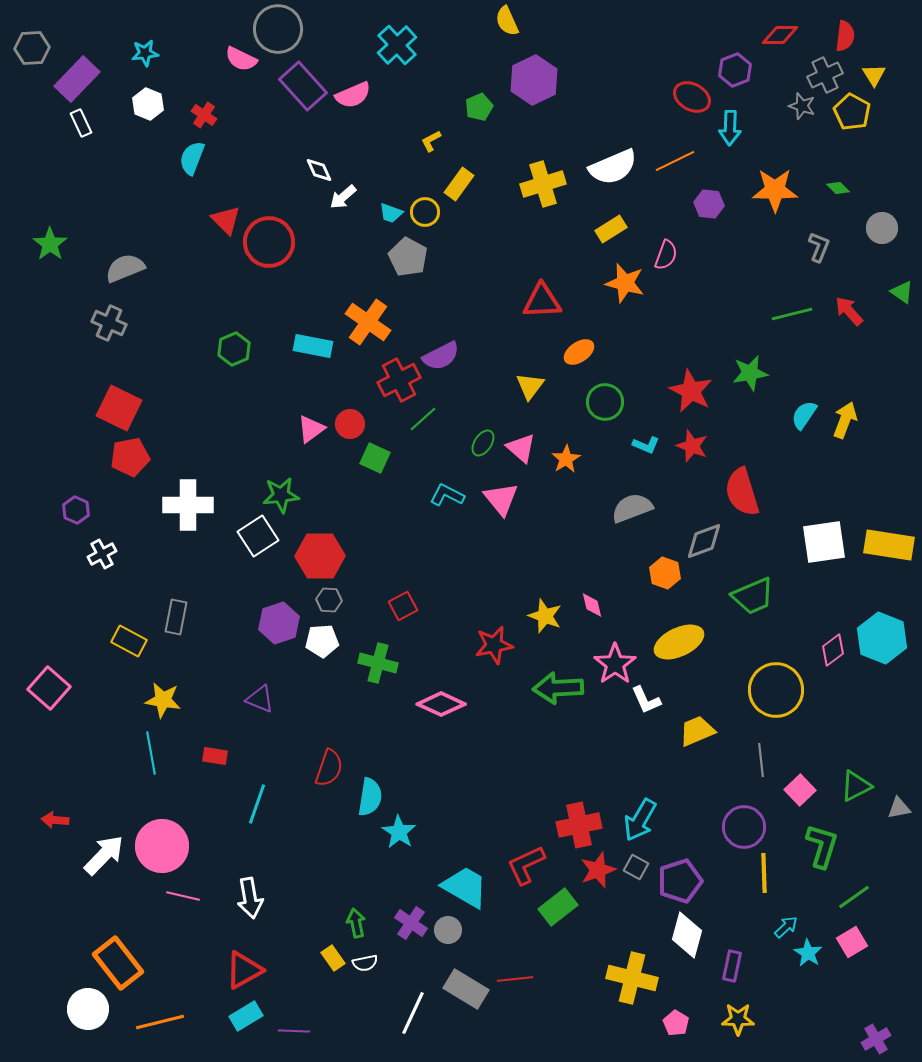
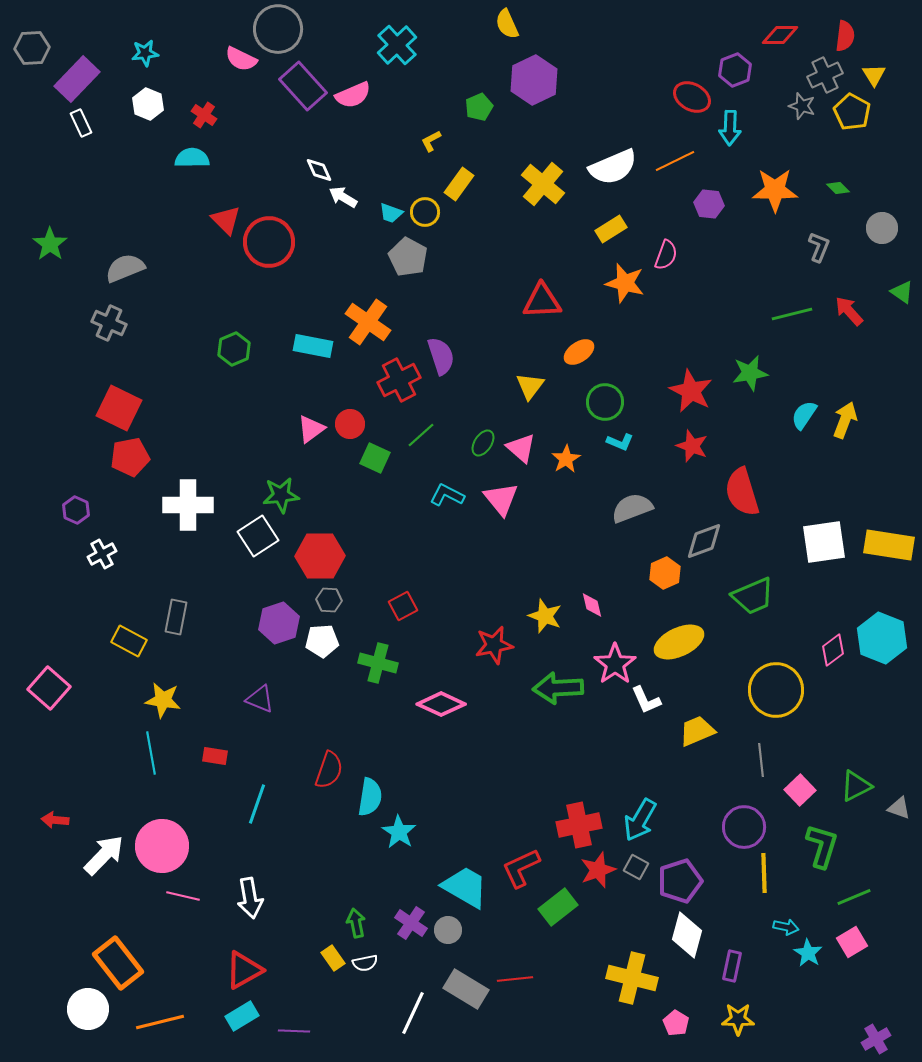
yellow semicircle at (507, 21): moved 3 px down
cyan semicircle at (192, 158): rotated 68 degrees clockwise
yellow cross at (543, 184): rotated 33 degrees counterclockwise
white arrow at (343, 197): rotated 72 degrees clockwise
purple semicircle at (441, 356): rotated 81 degrees counterclockwise
green line at (423, 419): moved 2 px left, 16 px down
cyan L-shape at (646, 445): moved 26 px left, 3 px up
orange hexagon at (665, 573): rotated 16 degrees clockwise
red semicircle at (329, 768): moved 2 px down
gray triangle at (899, 808): rotated 30 degrees clockwise
red L-shape at (526, 865): moved 5 px left, 3 px down
green line at (854, 897): rotated 12 degrees clockwise
cyan arrow at (786, 927): rotated 55 degrees clockwise
cyan rectangle at (246, 1016): moved 4 px left
